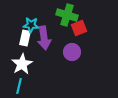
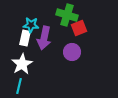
purple arrow: rotated 20 degrees clockwise
